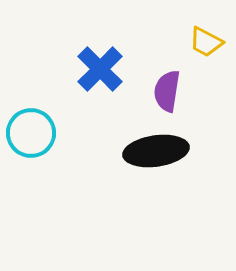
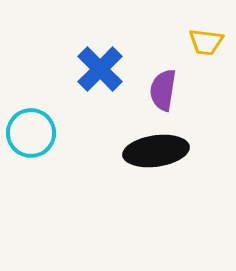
yellow trapezoid: rotated 21 degrees counterclockwise
purple semicircle: moved 4 px left, 1 px up
